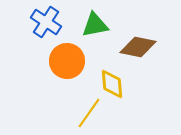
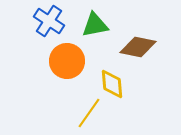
blue cross: moved 3 px right, 1 px up
